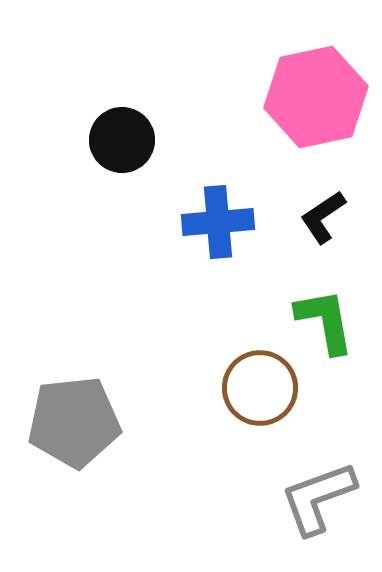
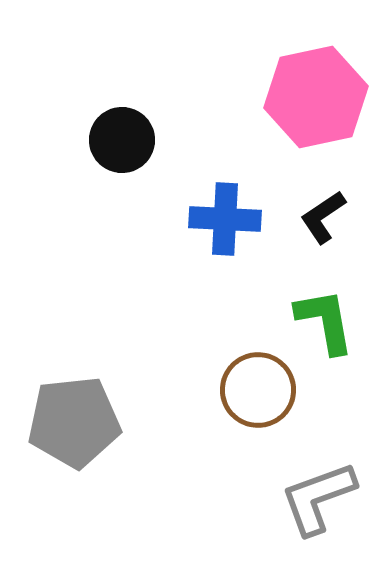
blue cross: moved 7 px right, 3 px up; rotated 8 degrees clockwise
brown circle: moved 2 px left, 2 px down
